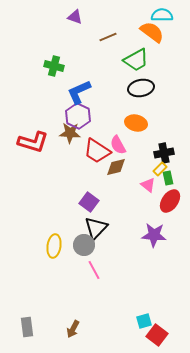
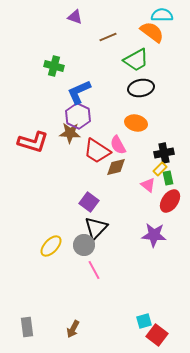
yellow ellipse: moved 3 px left; rotated 35 degrees clockwise
